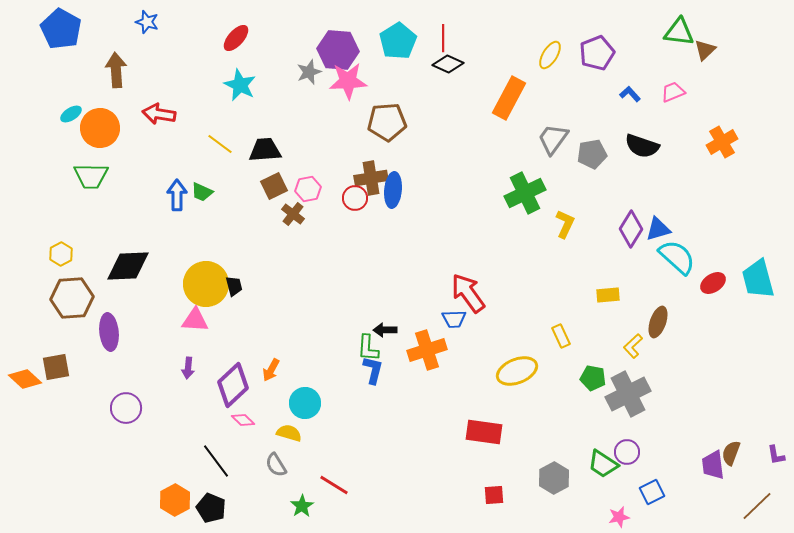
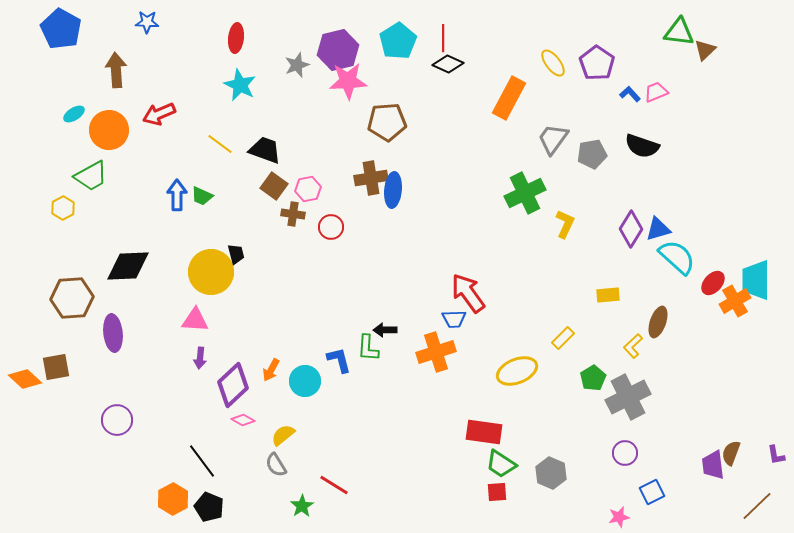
blue star at (147, 22): rotated 15 degrees counterclockwise
red ellipse at (236, 38): rotated 36 degrees counterclockwise
purple hexagon at (338, 50): rotated 18 degrees counterclockwise
purple pentagon at (597, 53): moved 10 px down; rotated 16 degrees counterclockwise
yellow ellipse at (550, 55): moved 3 px right, 8 px down; rotated 68 degrees counterclockwise
gray star at (309, 72): moved 12 px left, 7 px up
pink trapezoid at (673, 92): moved 17 px left
cyan ellipse at (71, 114): moved 3 px right
red arrow at (159, 114): rotated 32 degrees counterclockwise
orange circle at (100, 128): moved 9 px right, 2 px down
orange cross at (722, 142): moved 13 px right, 159 px down
black trapezoid at (265, 150): rotated 24 degrees clockwise
green trapezoid at (91, 176): rotated 30 degrees counterclockwise
brown square at (274, 186): rotated 28 degrees counterclockwise
green trapezoid at (202, 192): moved 4 px down
red circle at (355, 198): moved 24 px left, 29 px down
brown cross at (293, 214): rotated 30 degrees counterclockwise
yellow hexagon at (61, 254): moved 2 px right, 46 px up
cyan trapezoid at (758, 279): moved 2 px left, 1 px down; rotated 15 degrees clockwise
red ellipse at (713, 283): rotated 15 degrees counterclockwise
yellow circle at (206, 284): moved 5 px right, 12 px up
black trapezoid at (234, 286): moved 2 px right, 32 px up
purple ellipse at (109, 332): moved 4 px right, 1 px down
yellow rectangle at (561, 336): moved 2 px right, 2 px down; rotated 70 degrees clockwise
orange cross at (427, 350): moved 9 px right, 2 px down
purple arrow at (188, 368): moved 12 px right, 10 px up
blue L-shape at (373, 370): moved 34 px left, 10 px up; rotated 28 degrees counterclockwise
green pentagon at (593, 378): rotated 30 degrees clockwise
gray cross at (628, 394): moved 3 px down
cyan circle at (305, 403): moved 22 px up
purple circle at (126, 408): moved 9 px left, 12 px down
pink diamond at (243, 420): rotated 15 degrees counterclockwise
yellow semicircle at (289, 433): moved 6 px left, 2 px down; rotated 55 degrees counterclockwise
purple circle at (627, 452): moved 2 px left, 1 px down
black line at (216, 461): moved 14 px left
green trapezoid at (603, 464): moved 102 px left
gray hexagon at (554, 478): moved 3 px left, 5 px up; rotated 8 degrees counterclockwise
red square at (494, 495): moved 3 px right, 3 px up
orange hexagon at (175, 500): moved 2 px left, 1 px up
black pentagon at (211, 508): moved 2 px left, 1 px up
